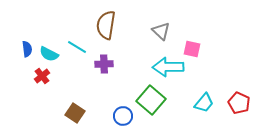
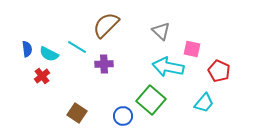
brown semicircle: rotated 36 degrees clockwise
cyan arrow: rotated 12 degrees clockwise
red pentagon: moved 20 px left, 32 px up
brown square: moved 2 px right
